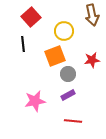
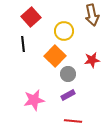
orange square: rotated 25 degrees counterclockwise
pink star: moved 1 px left, 1 px up
